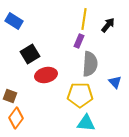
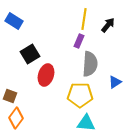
red ellipse: rotated 60 degrees counterclockwise
blue triangle: rotated 40 degrees clockwise
